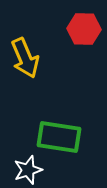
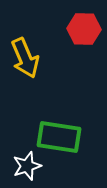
white star: moved 1 px left, 4 px up
